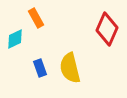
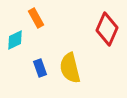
cyan diamond: moved 1 px down
